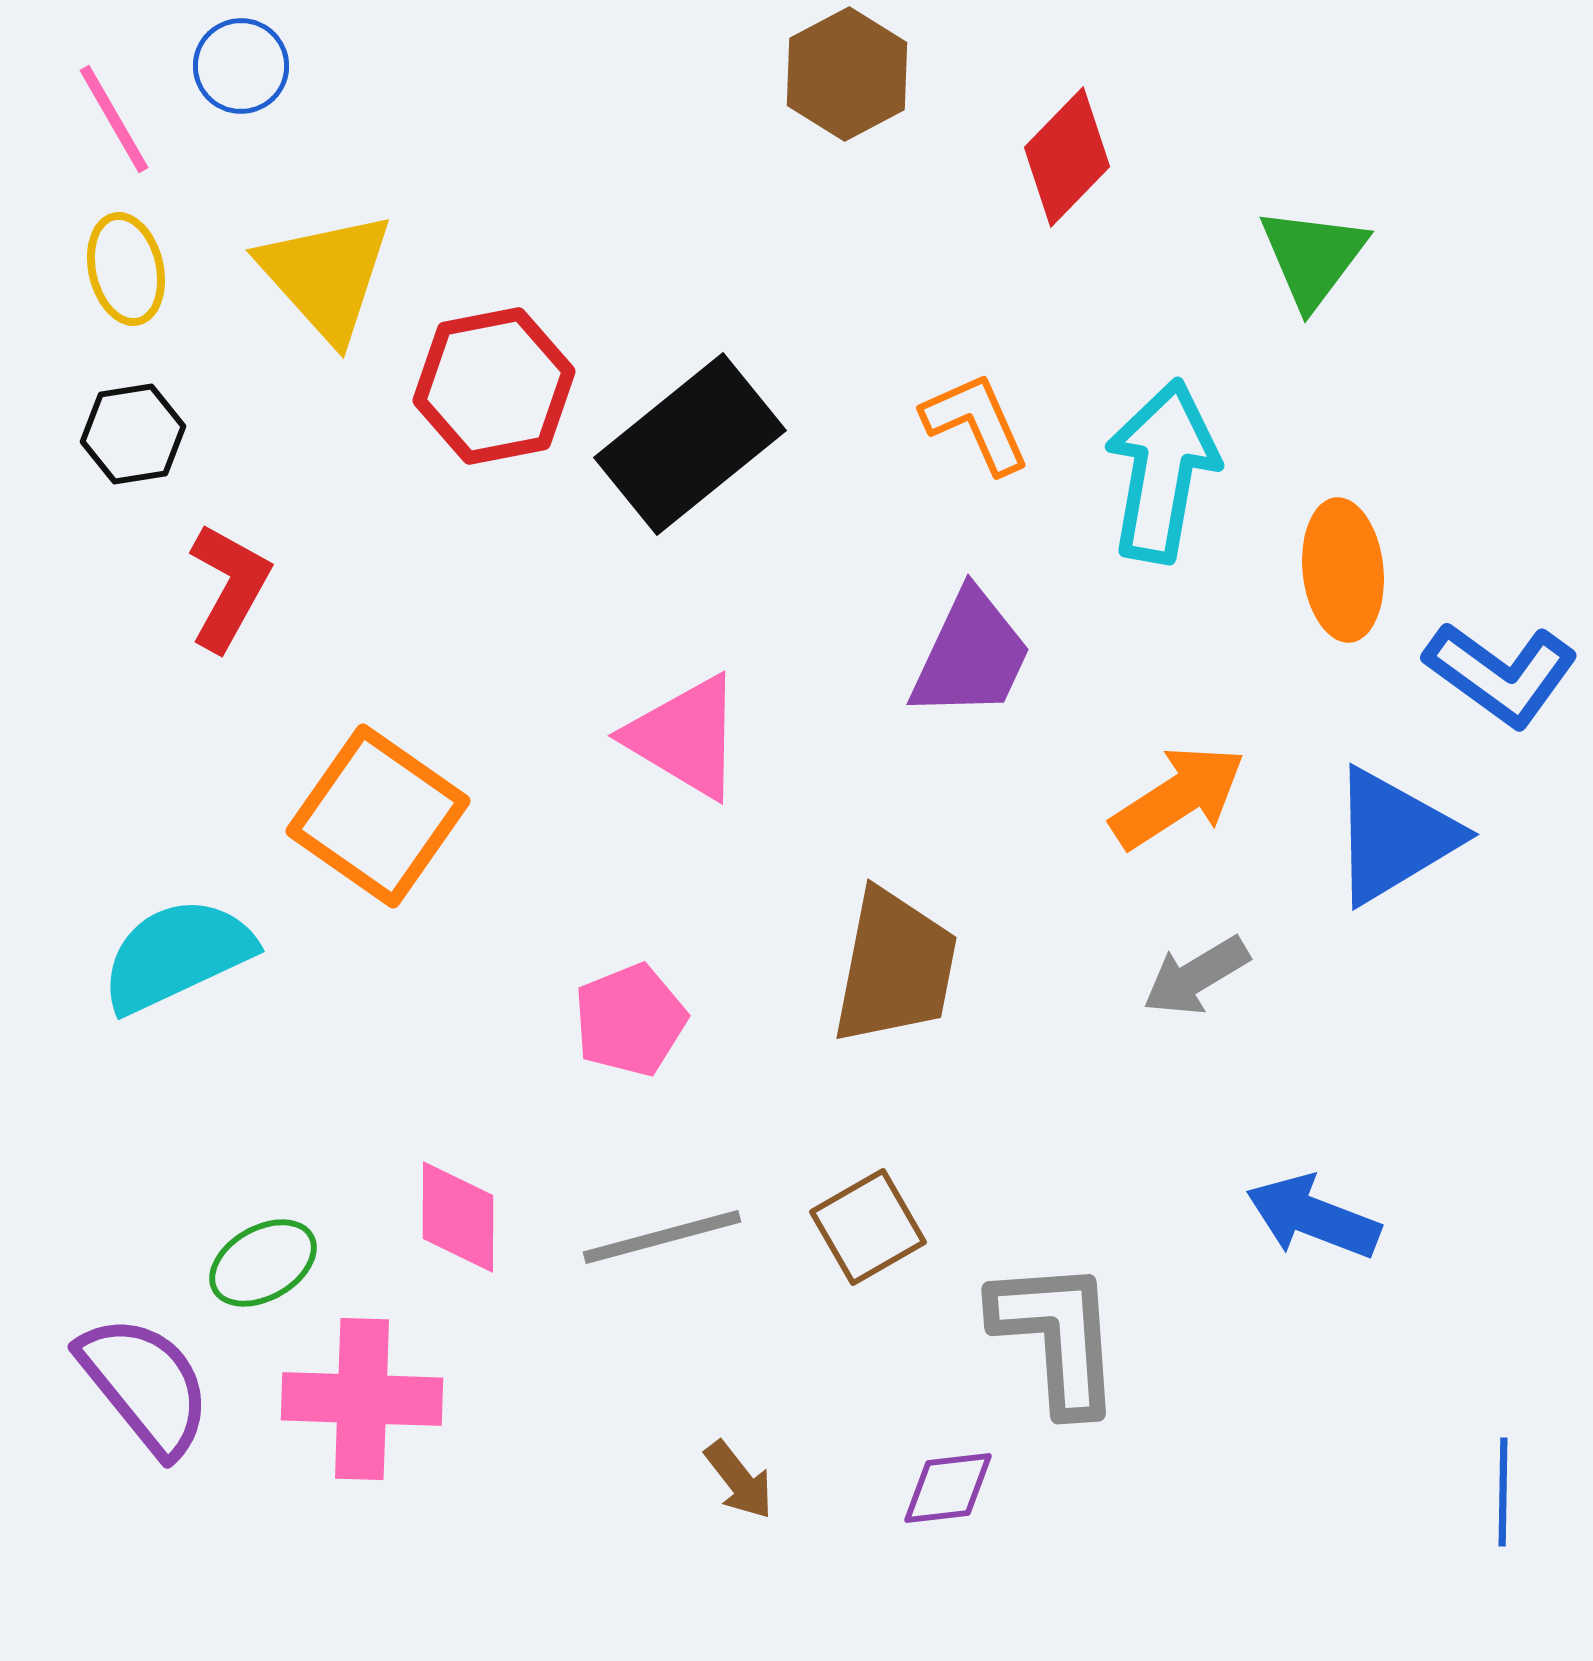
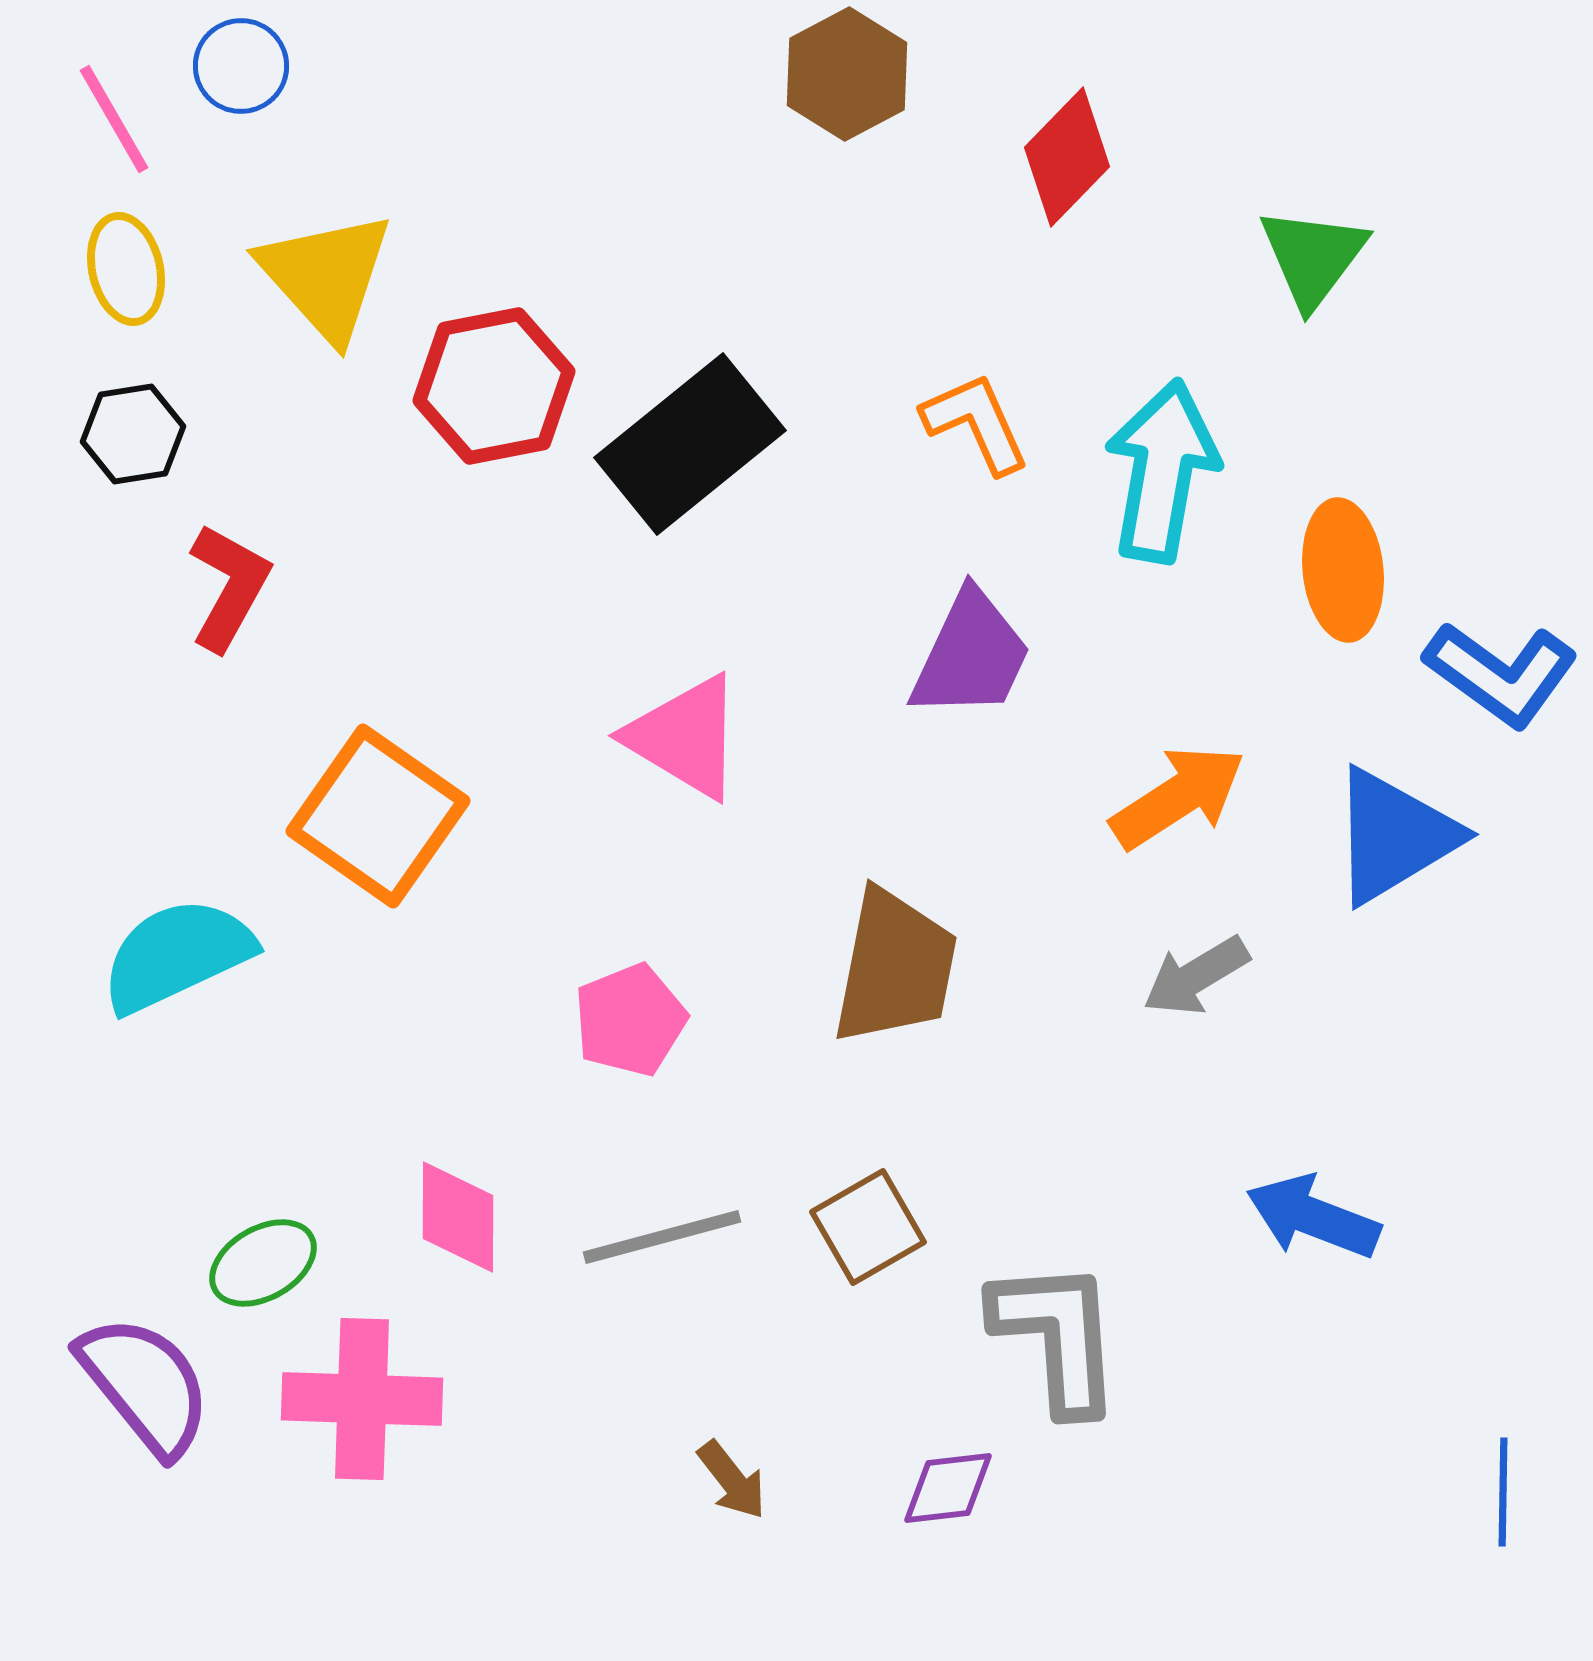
brown arrow: moved 7 px left
